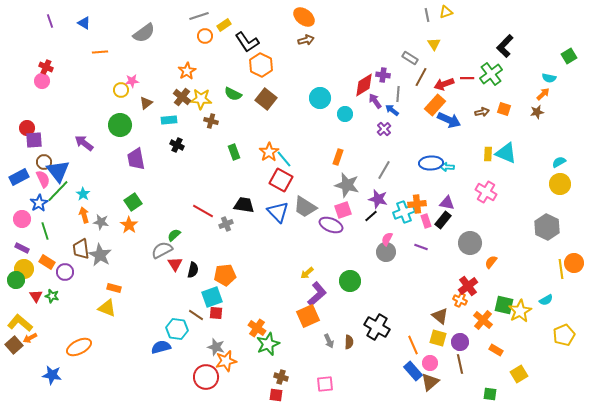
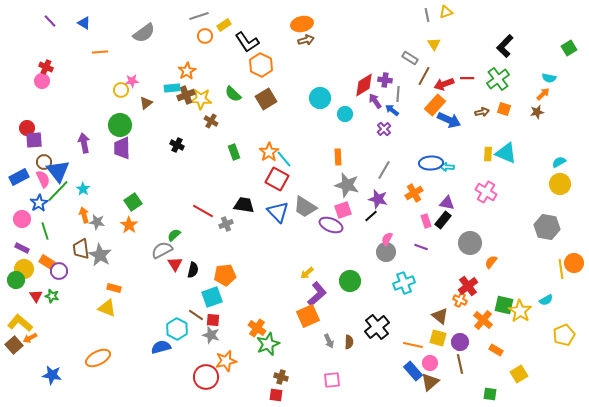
orange ellipse at (304, 17): moved 2 px left, 7 px down; rotated 50 degrees counterclockwise
purple line at (50, 21): rotated 24 degrees counterclockwise
green square at (569, 56): moved 8 px up
green cross at (491, 74): moved 7 px right, 5 px down
purple cross at (383, 75): moved 2 px right, 5 px down
brown line at (421, 77): moved 3 px right, 1 px up
green semicircle at (233, 94): rotated 18 degrees clockwise
brown cross at (182, 97): moved 4 px right, 2 px up; rotated 30 degrees clockwise
brown square at (266, 99): rotated 20 degrees clockwise
cyan rectangle at (169, 120): moved 3 px right, 32 px up
brown cross at (211, 121): rotated 16 degrees clockwise
purple arrow at (84, 143): rotated 42 degrees clockwise
orange rectangle at (338, 157): rotated 21 degrees counterclockwise
purple trapezoid at (136, 159): moved 14 px left, 11 px up; rotated 10 degrees clockwise
red square at (281, 180): moved 4 px left, 1 px up
cyan star at (83, 194): moved 5 px up
orange cross at (417, 204): moved 3 px left, 11 px up; rotated 24 degrees counterclockwise
cyan cross at (404, 212): moved 71 px down
gray star at (101, 222): moved 4 px left
gray hexagon at (547, 227): rotated 15 degrees counterclockwise
purple circle at (65, 272): moved 6 px left, 1 px up
yellow star at (520, 311): rotated 10 degrees counterclockwise
red square at (216, 313): moved 3 px left, 7 px down
black cross at (377, 327): rotated 20 degrees clockwise
cyan hexagon at (177, 329): rotated 20 degrees clockwise
orange line at (413, 345): rotated 54 degrees counterclockwise
orange ellipse at (79, 347): moved 19 px right, 11 px down
gray star at (216, 347): moved 5 px left, 12 px up
pink square at (325, 384): moved 7 px right, 4 px up
